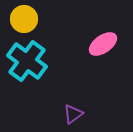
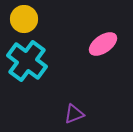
purple triangle: moved 1 px right; rotated 15 degrees clockwise
